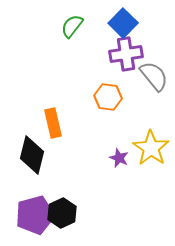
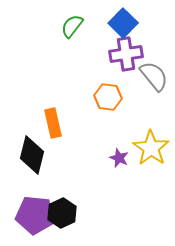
purple pentagon: rotated 21 degrees clockwise
